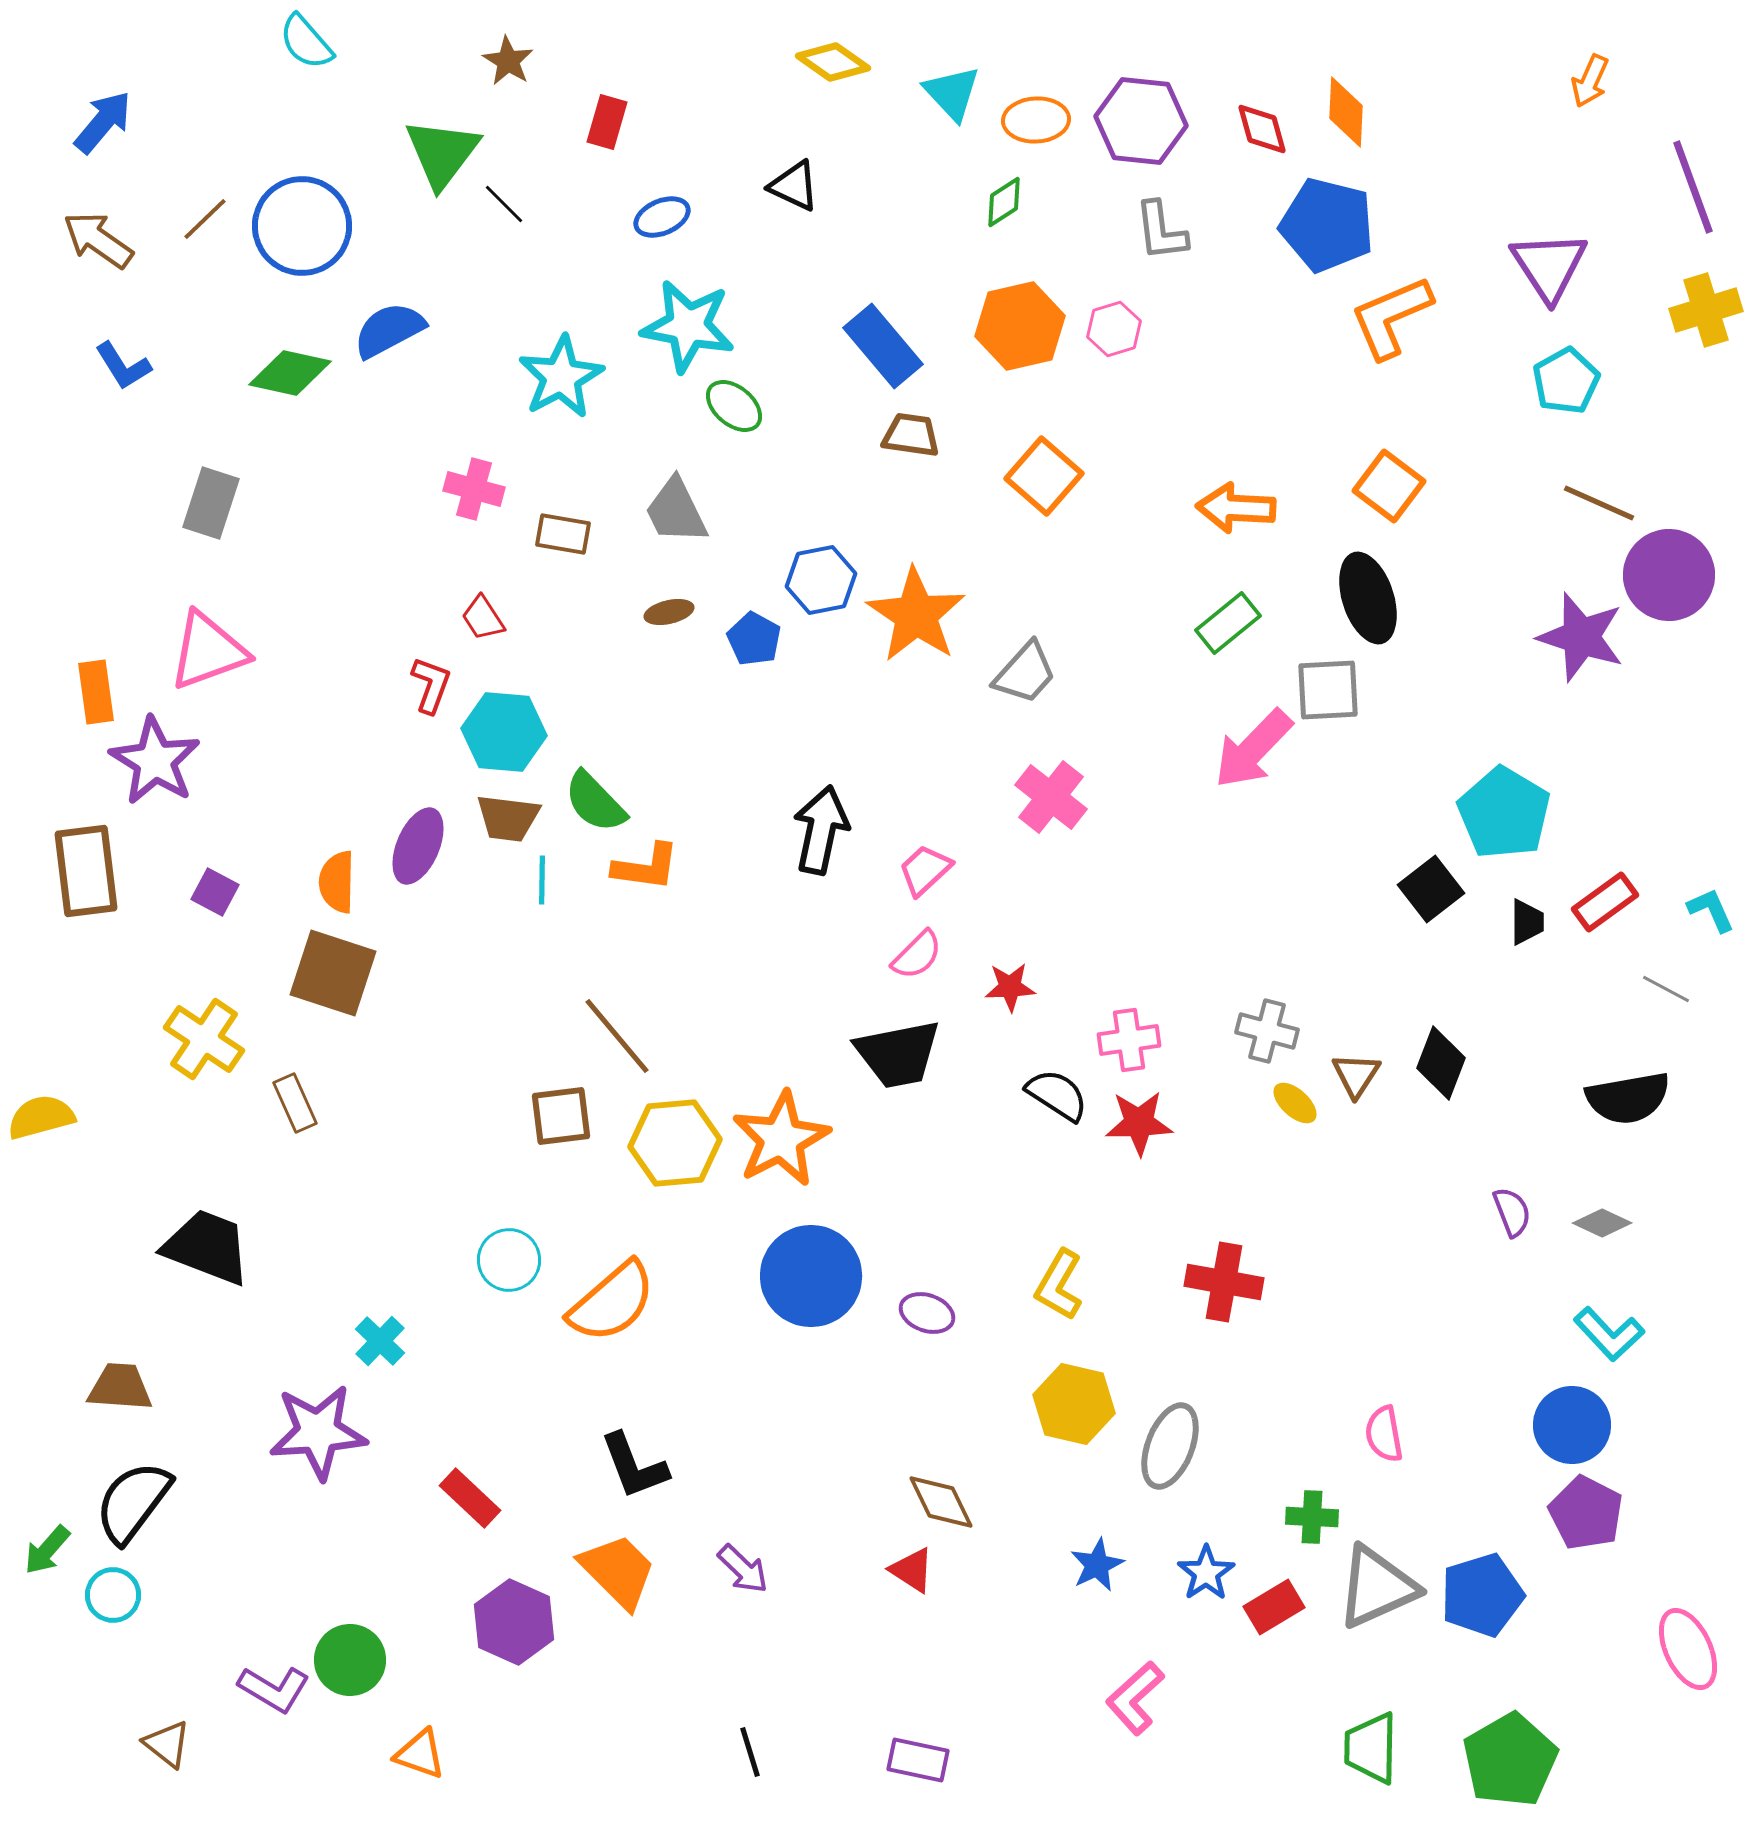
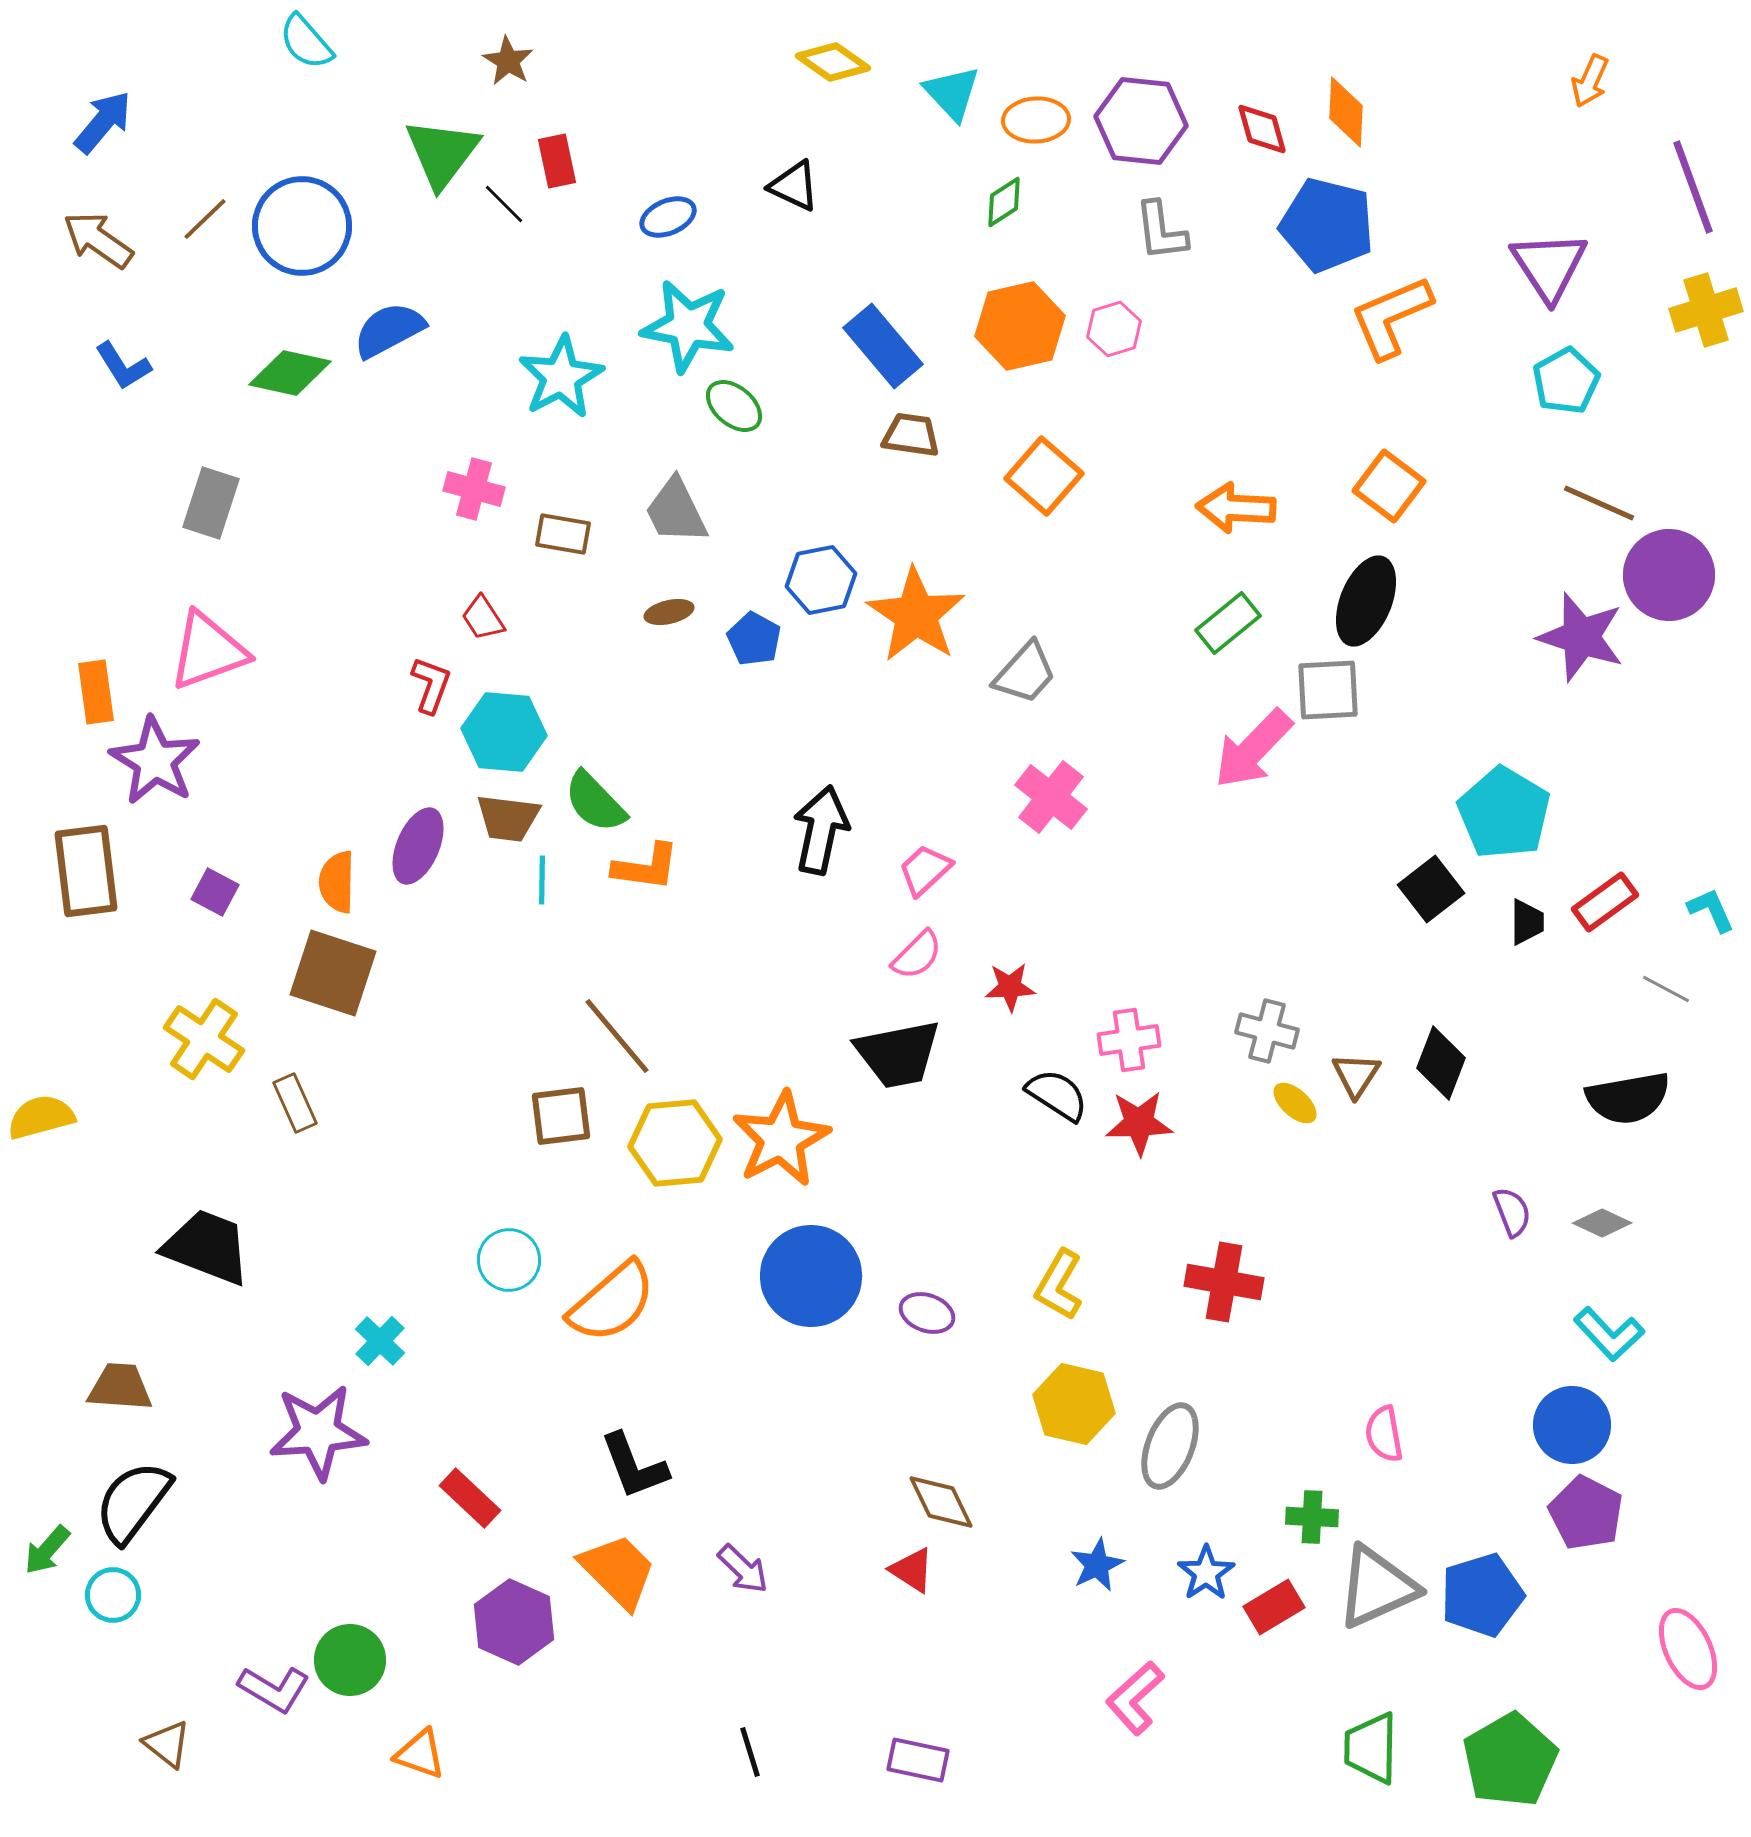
red rectangle at (607, 122): moved 50 px left, 39 px down; rotated 28 degrees counterclockwise
blue ellipse at (662, 217): moved 6 px right
black ellipse at (1368, 598): moved 2 px left, 3 px down; rotated 40 degrees clockwise
